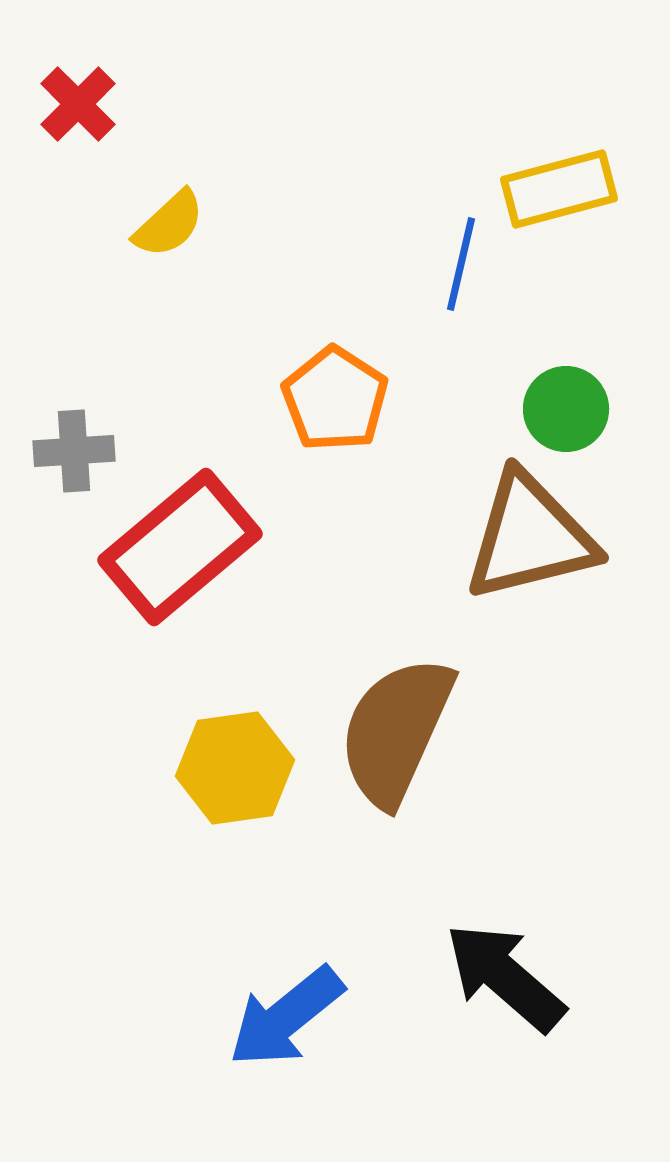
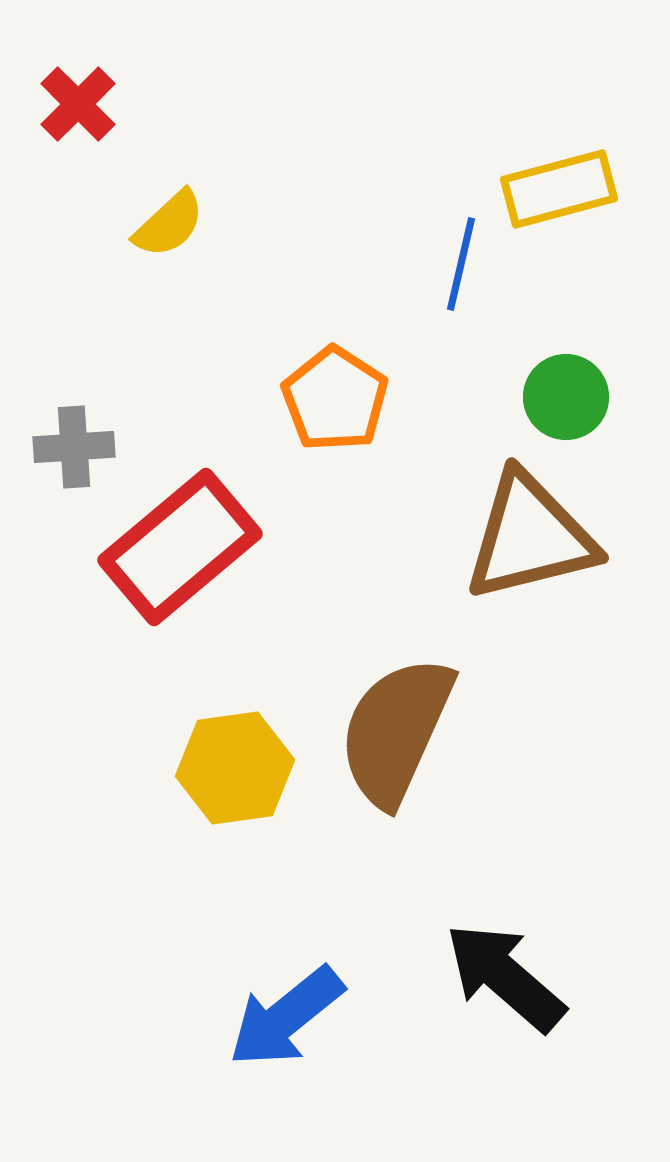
green circle: moved 12 px up
gray cross: moved 4 px up
